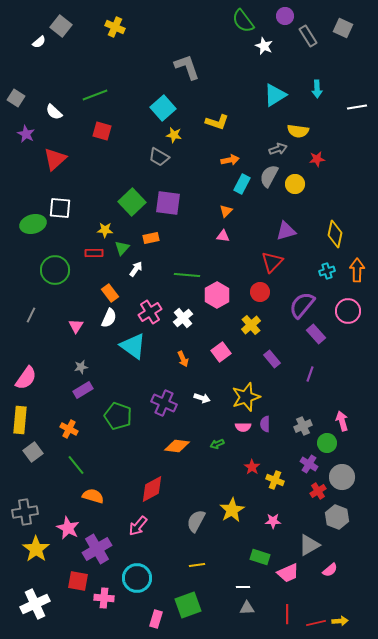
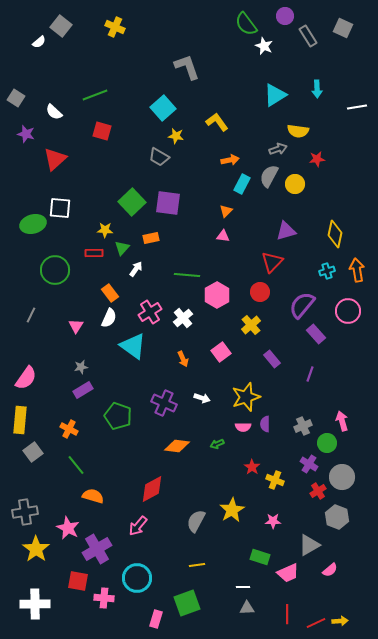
green semicircle at (243, 21): moved 3 px right, 3 px down
yellow L-shape at (217, 122): rotated 145 degrees counterclockwise
purple star at (26, 134): rotated 12 degrees counterclockwise
yellow star at (174, 135): moved 2 px right, 1 px down
orange arrow at (357, 270): rotated 10 degrees counterclockwise
white cross at (35, 604): rotated 24 degrees clockwise
green square at (188, 605): moved 1 px left, 2 px up
red line at (316, 623): rotated 12 degrees counterclockwise
